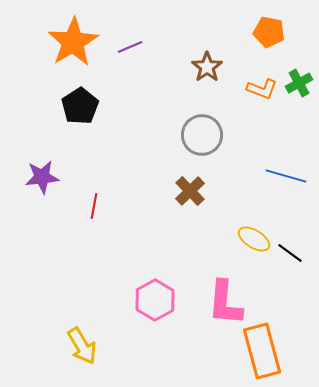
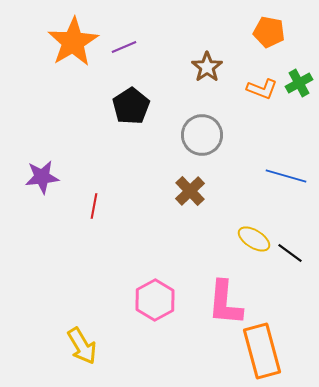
purple line: moved 6 px left
black pentagon: moved 51 px right
